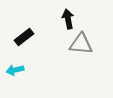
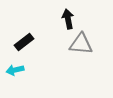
black rectangle: moved 5 px down
